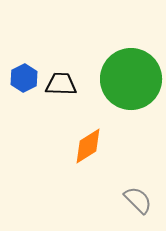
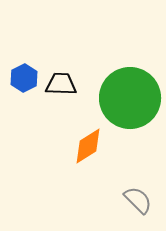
green circle: moved 1 px left, 19 px down
